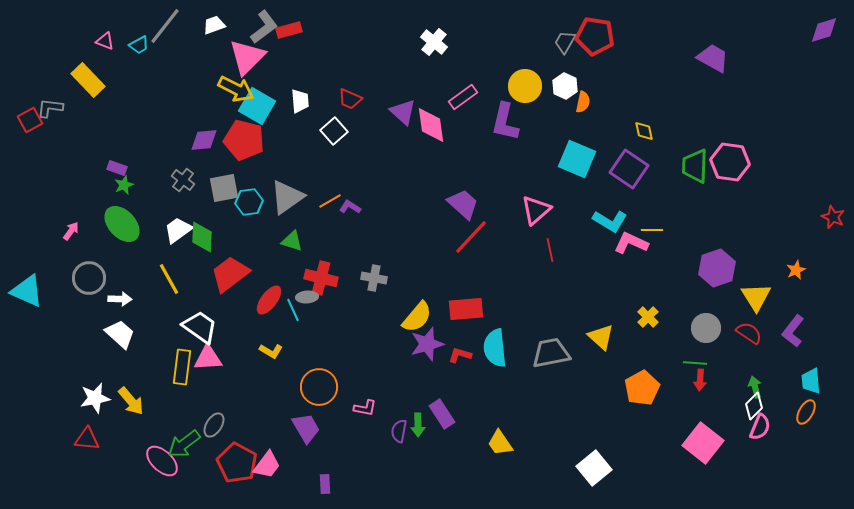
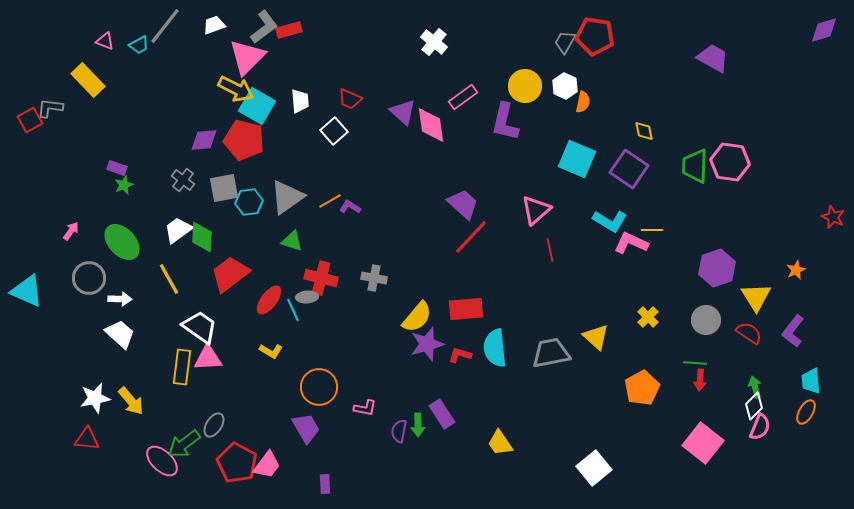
green ellipse at (122, 224): moved 18 px down
gray circle at (706, 328): moved 8 px up
yellow triangle at (601, 337): moved 5 px left
